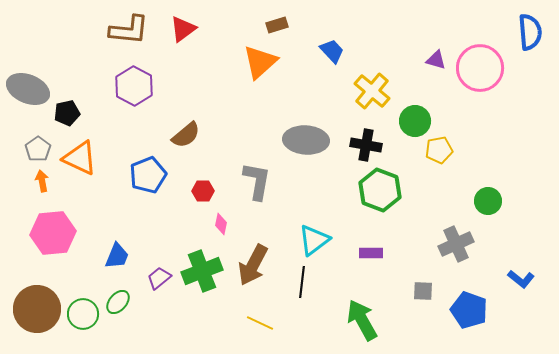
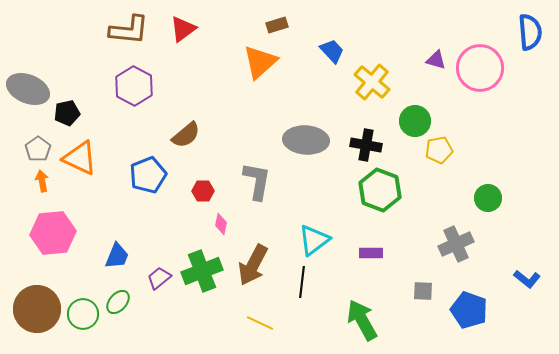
yellow cross at (372, 91): moved 9 px up
green circle at (488, 201): moved 3 px up
blue L-shape at (521, 279): moved 6 px right
